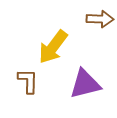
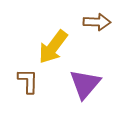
brown arrow: moved 3 px left, 3 px down
purple triangle: rotated 36 degrees counterclockwise
